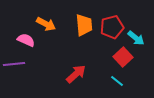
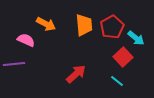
red pentagon: rotated 15 degrees counterclockwise
